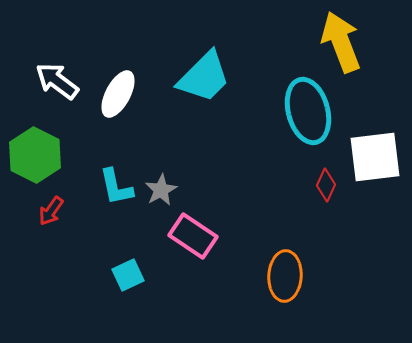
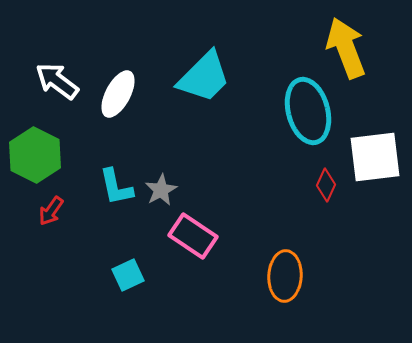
yellow arrow: moved 5 px right, 6 px down
